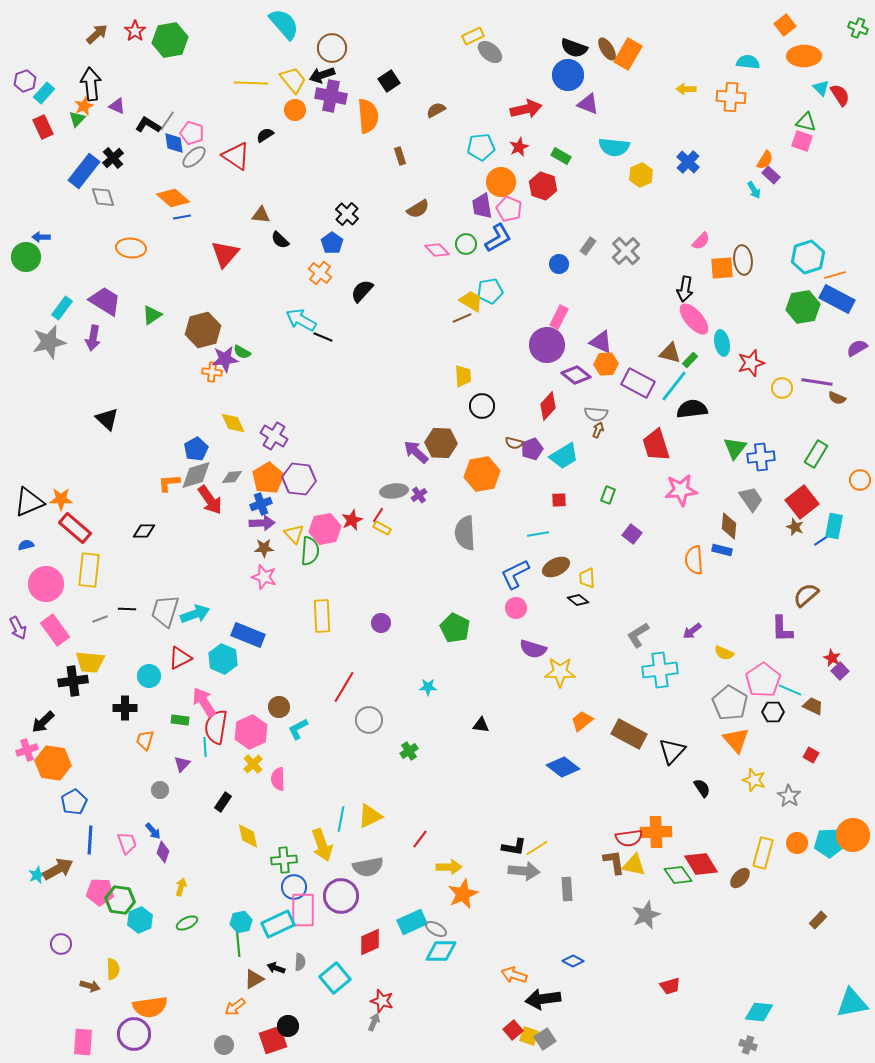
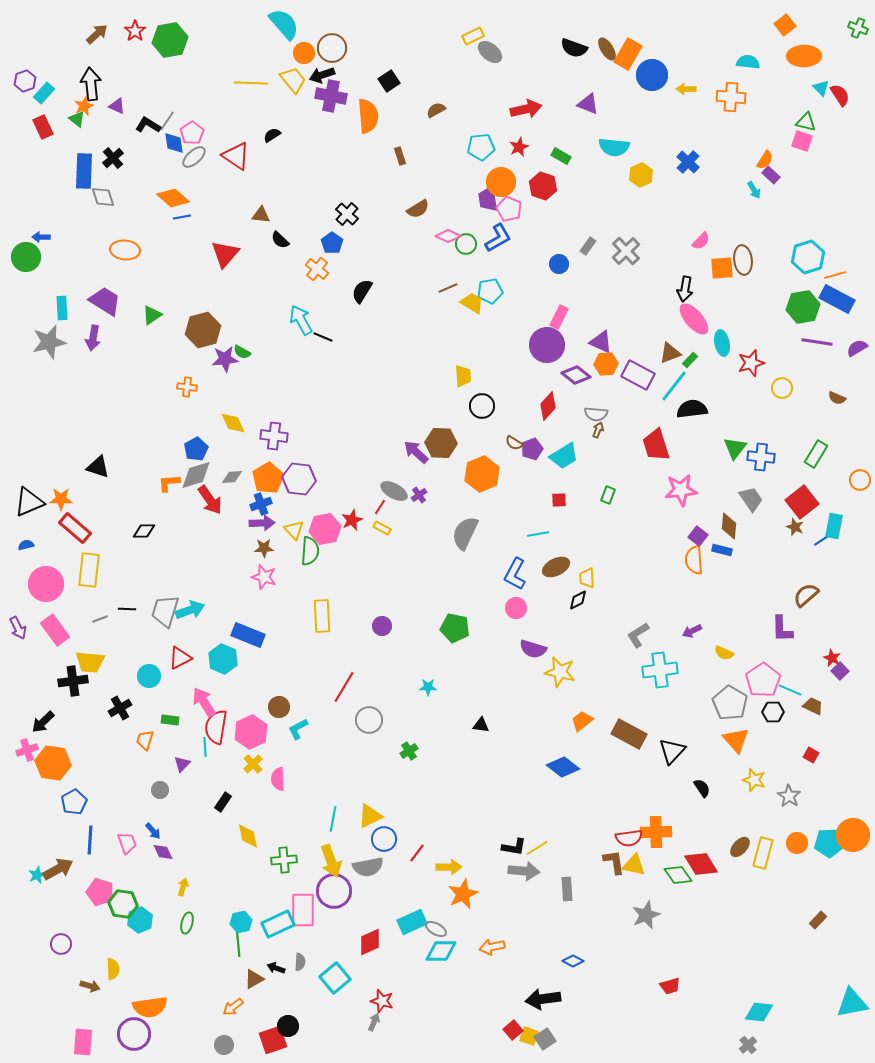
blue circle at (568, 75): moved 84 px right
orange circle at (295, 110): moved 9 px right, 57 px up
green triangle at (77, 119): rotated 36 degrees counterclockwise
pink pentagon at (192, 133): rotated 20 degrees clockwise
black semicircle at (265, 135): moved 7 px right
blue rectangle at (84, 171): rotated 36 degrees counterclockwise
purple trapezoid at (482, 206): moved 6 px right, 7 px up
orange ellipse at (131, 248): moved 6 px left, 2 px down
pink diamond at (437, 250): moved 11 px right, 14 px up; rotated 20 degrees counterclockwise
orange cross at (320, 273): moved 3 px left, 4 px up
black semicircle at (362, 291): rotated 10 degrees counterclockwise
yellow trapezoid at (471, 301): moved 1 px right, 2 px down
cyan rectangle at (62, 308): rotated 40 degrees counterclockwise
brown line at (462, 318): moved 14 px left, 30 px up
cyan arrow at (301, 320): rotated 32 degrees clockwise
brown triangle at (670, 353): rotated 35 degrees counterclockwise
orange cross at (212, 372): moved 25 px left, 15 px down
purple line at (817, 382): moved 40 px up
purple rectangle at (638, 383): moved 8 px up
black triangle at (107, 419): moved 9 px left, 48 px down; rotated 25 degrees counterclockwise
purple cross at (274, 436): rotated 24 degrees counterclockwise
brown semicircle at (514, 443): rotated 18 degrees clockwise
blue cross at (761, 457): rotated 12 degrees clockwise
orange hexagon at (482, 474): rotated 12 degrees counterclockwise
gray ellipse at (394, 491): rotated 36 degrees clockwise
red line at (378, 515): moved 2 px right, 8 px up
gray semicircle at (465, 533): rotated 28 degrees clockwise
yellow triangle at (294, 534): moved 4 px up
purple square at (632, 534): moved 66 px right, 2 px down
blue L-shape at (515, 574): rotated 36 degrees counterclockwise
black diamond at (578, 600): rotated 65 degrees counterclockwise
cyan arrow at (195, 614): moved 5 px left, 4 px up
purple circle at (381, 623): moved 1 px right, 3 px down
green pentagon at (455, 628): rotated 16 degrees counterclockwise
purple arrow at (692, 631): rotated 12 degrees clockwise
yellow star at (560, 672): rotated 12 degrees clockwise
black cross at (125, 708): moved 5 px left; rotated 30 degrees counterclockwise
green rectangle at (180, 720): moved 10 px left
cyan line at (341, 819): moved 8 px left
red line at (420, 839): moved 3 px left, 14 px down
yellow arrow at (322, 845): moved 9 px right, 16 px down
purple diamond at (163, 852): rotated 45 degrees counterclockwise
brown ellipse at (740, 878): moved 31 px up
yellow arrow at (181, 887): moved 2 px right
blue circle at (294, 887): moved 90 px right, 48 px up
pink pentagon at (100, 892): rotated 16 degrees clockwise
purple circle at (341, 896): moved 7 px left, 5 px up
green hexagon at (120, 900): moved 3 px right, 4 px down
green ellipse at (187, 923): rotated 50 degrees counterclockwise
orange arrow at (514, 975): moved 22 px left, 28 px up; rotated 30 degrees counterclockwise
orange arrow at (235, 1007): moved 2 px left
gray cross at (748, 1045): rotated 30 degrees clockwise
